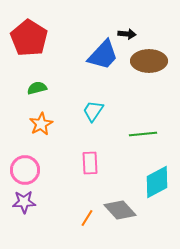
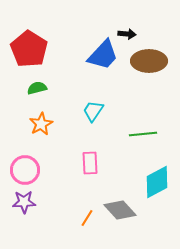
red pentagon: moved 11 px down
